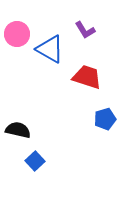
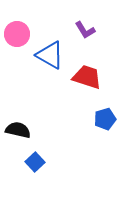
blue triangle: moved 6 px down
blue square: moved 1 px down
